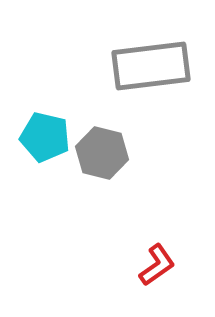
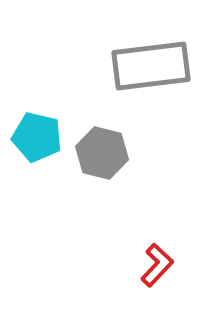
cyan pentagon: moved 8 px left
red L-shape: rotated 12 degrees counterclockwise
